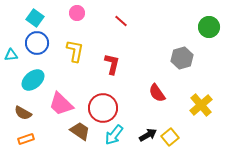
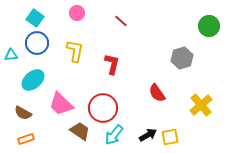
green circle: moved 1 px up
yellow square: rotated 30 degrees clockwise
